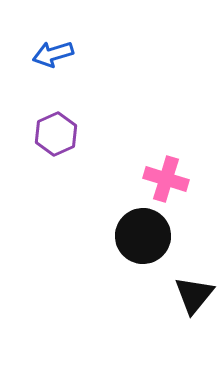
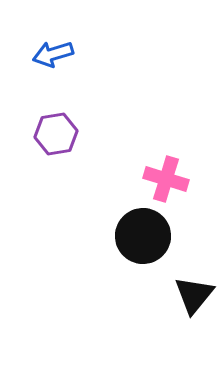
purple hexagon: rotated 15 degrees clockwise
